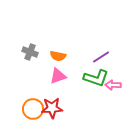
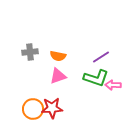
gray cross: rotated 28 degrees counterclockwise
